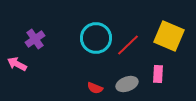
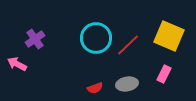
pink rectangle: moved 6 px right; rotated 24 degrees clockwise
gray ellipse: rotated 10 degrees clockwise
red semicircle: rotated 42 degrees counterclockwise
